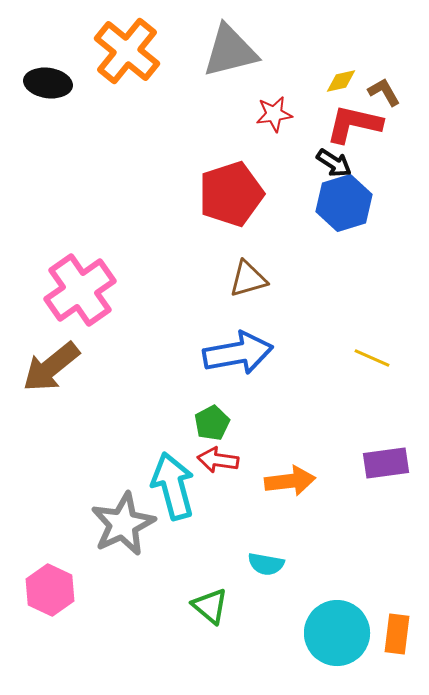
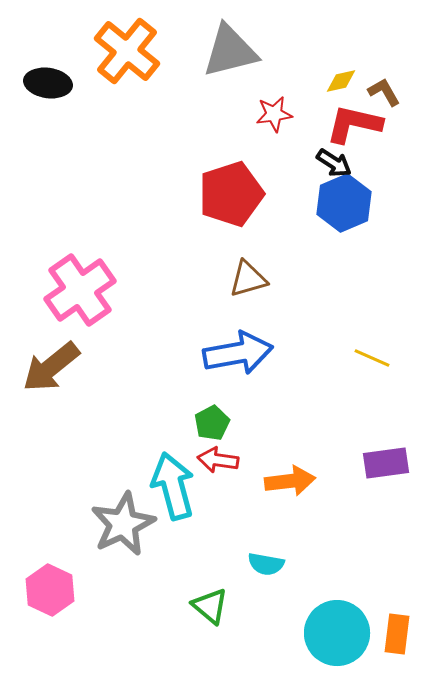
blue hexagon: rotated 6 degrees counterclockwise
